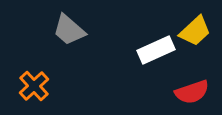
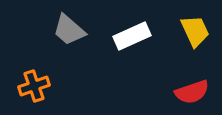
yellow trapezoid: rotated 72 degrees counterclockwise
white rectangle: moved 24 px left, 14 px up
orange cross: rotated 24 degrees clockwise
